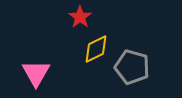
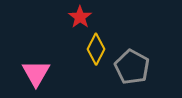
yellow diamond: rotated 36 degrees counterclockwise
gray pentagon: rotated 12 degrees clockwise
